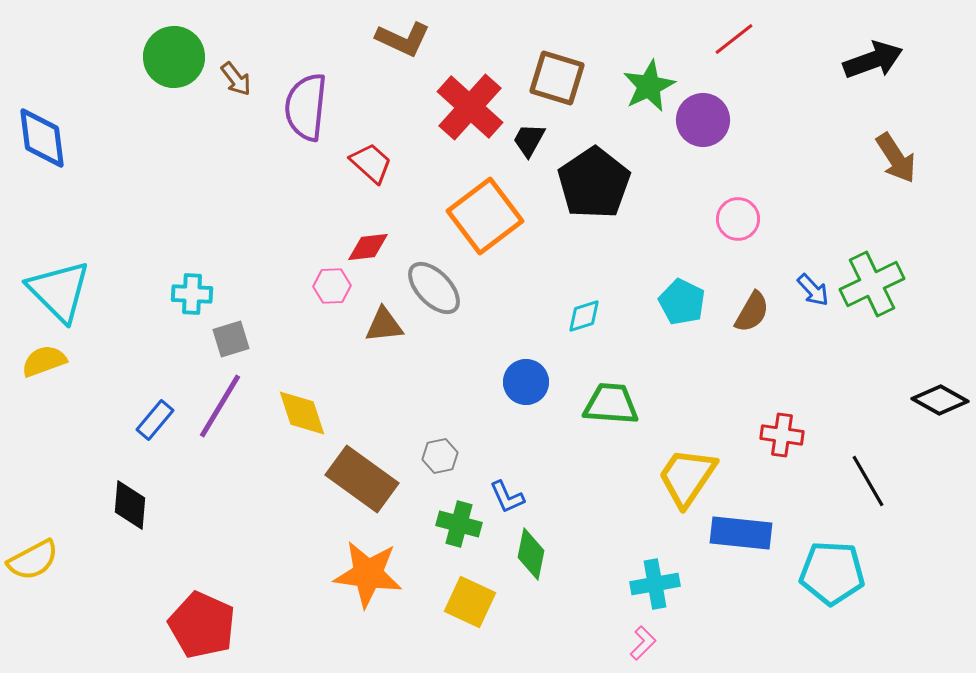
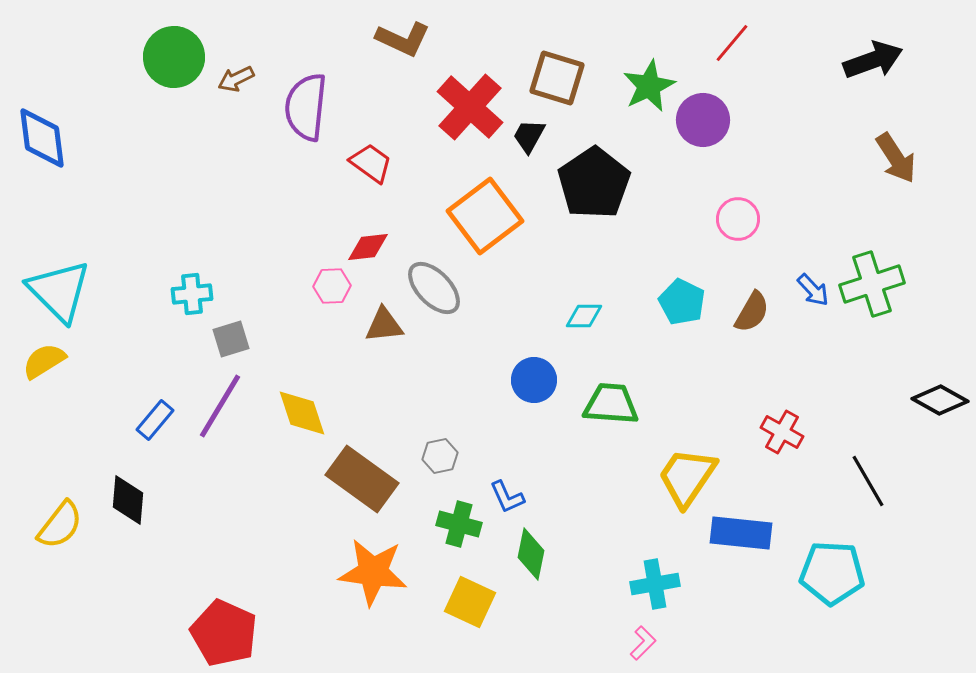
red line at (734, 39): moved 2 px left, 4 px down; rotated 12 degrees counterclockwise
brown arrow at (236, 79): rotated 102 degrees clockwise
black trapezoid at (529, 140): moved 4 px up
red trapezoid at (371, 163): rotated 6 degrees counterclockwise
green cross at (872, 284): rotated 8 degrees clockwise
cyan cross at (192, 294): rotated 9 degrees counterclockwise
cyan diamond at (584, 316): rotated 18 degrees clockwise
yellow semicircle at (44, 361): rotated 12 degrees counterclockwise
blue circle at (526, 382): moved 8 px right, 2 px up
red cross at (782, 435): moved 3 px up; rotated 21 degrees clockwise
black diamond at (130, 505): moved 2 px left, 5 px up
yellow semicircle at (33, 560): moved 27 px right, 35 px up; rotated 24 degrees counterclockwise
orange star at (368, 574): moved 5 px right, 2 px up
red pentagon at (202, 625): moved 22 px right, 8 px down
